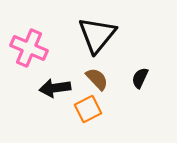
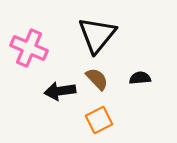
black semicircle: rotated 60 degrees clockwise
black arrow: moved 5 px right, 3 px down
orange square: moved 11 px right, 11 px down
